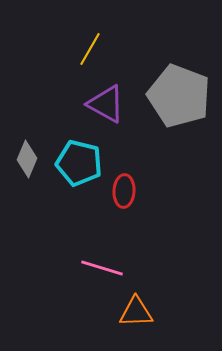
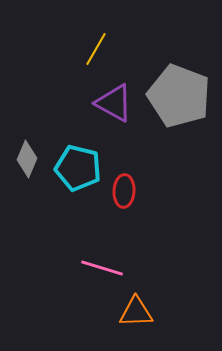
yellow line: moved 6 px right
purple triangle: moved 8 px right, 1 px up
cyan pentagon: moved 1 px left, 5 px down
